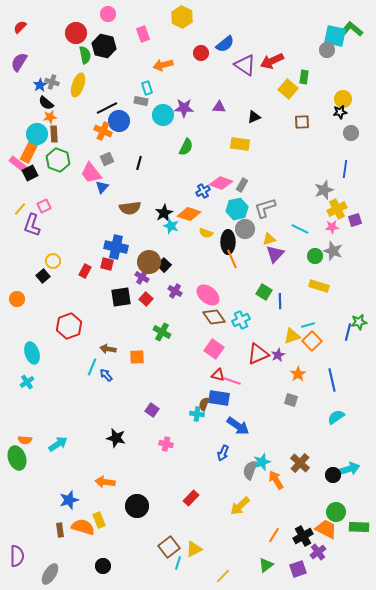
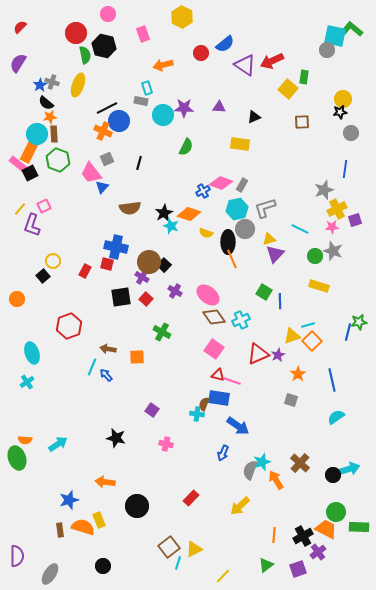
purple semicircle at (19, 62): moved 1 px left, 1 px down
orange line at (274, 535): rotated 28 degrees counterclockwise
